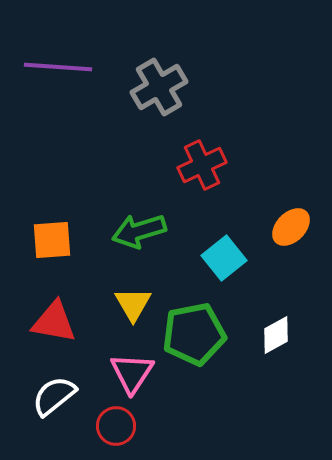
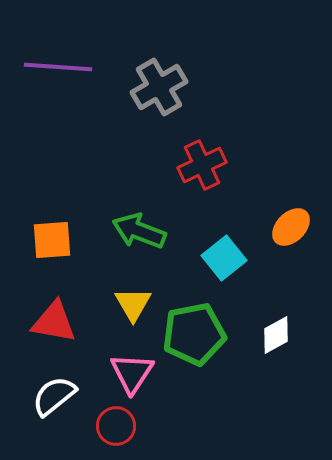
green arrow: rotated 38 degrees clockwise
